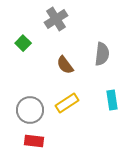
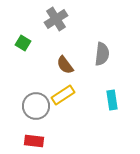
green square: rotated 14 degrees counterclockwise
yellow rectangle: moved 4 px left, 8 px up
gray circle: moved 6 px right, 4 px up
